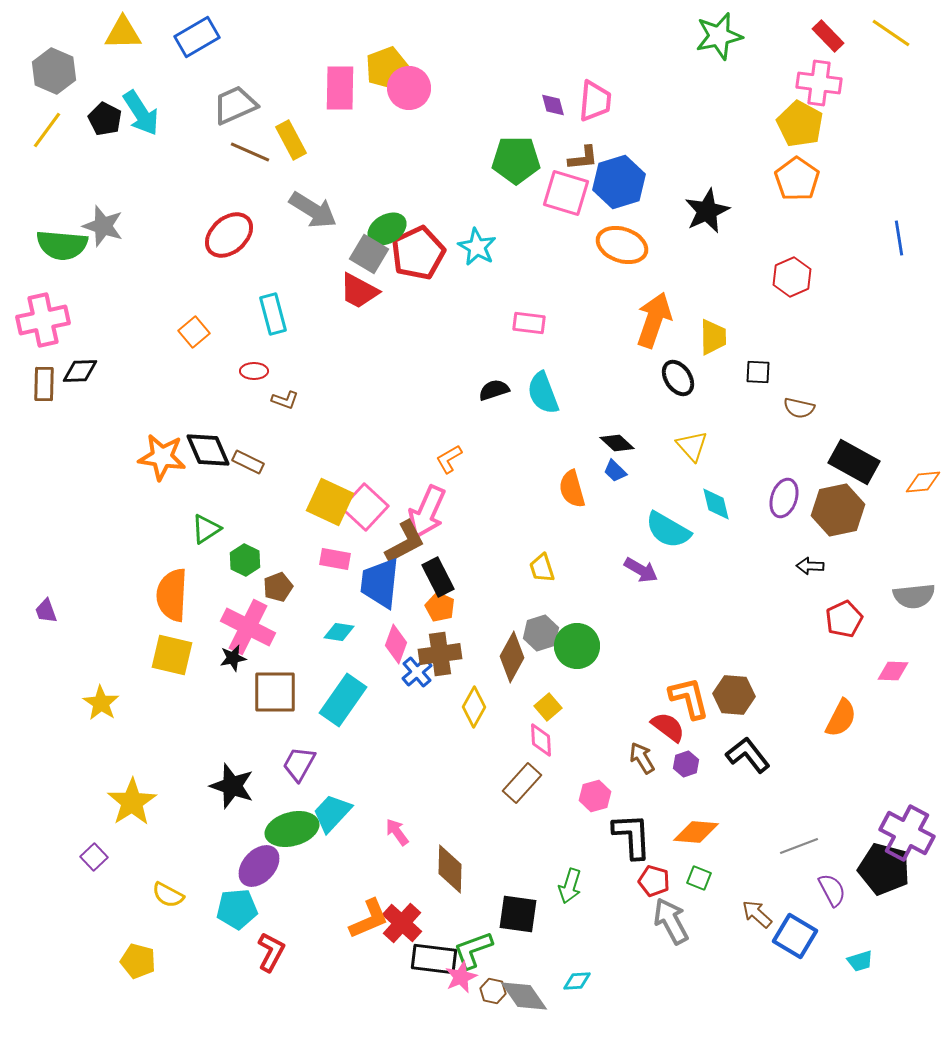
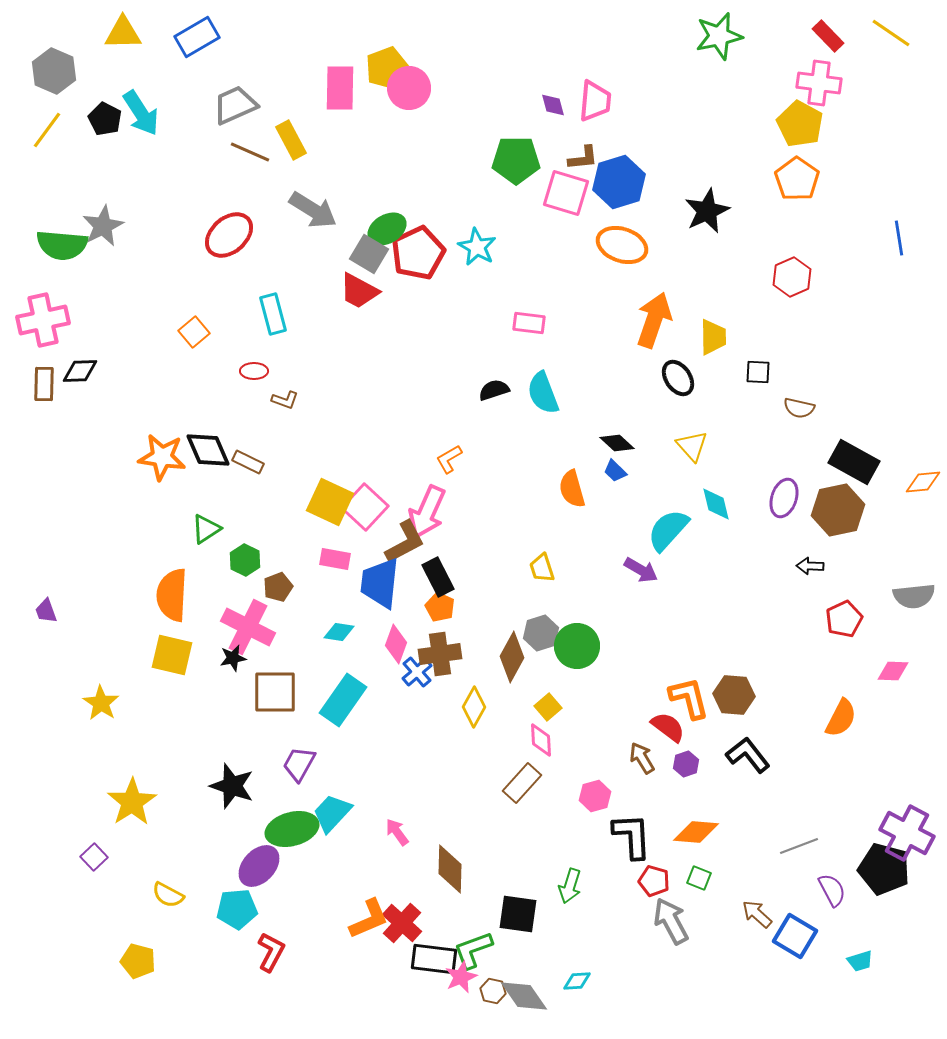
gray star at (103, 226): rotated 27 degrees clockwise
cyan semicircle at (668, 530): rotated 102 degrees clockwise
